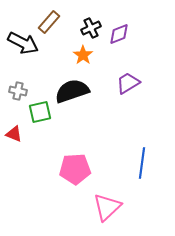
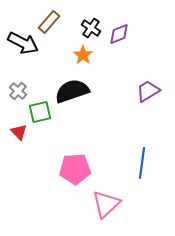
black cross: rotated 30 degrees counterclockwise
purple trapezoid: moved 20 px right, 8 px down
gray cross: rotated 30 degrees clockwise
red triangle: moved 5 px right, 2 px up; rotated 24 degrees clockwise
pink triangle: moved 1 px left, 3 px up
